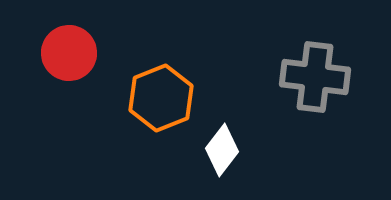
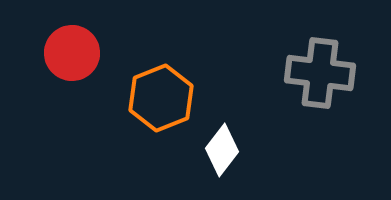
red circle: moved 3 px right
gray cross: moved 5 px right, 4 px up
